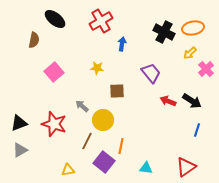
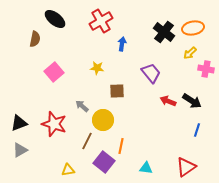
black cross: rotated 10 degrees clockwise
brown semicircle: moved 1 px right, 1 px up
pink cross: rotated 35 degrees counterclockwise
